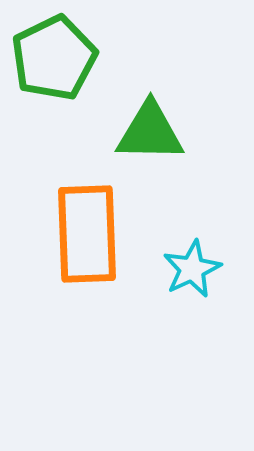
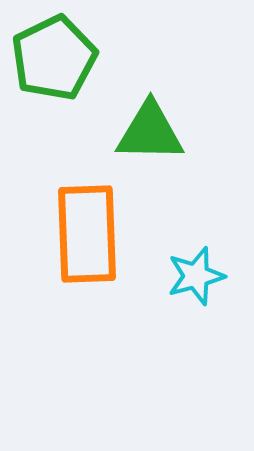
cyan star: moved 4 px right, 7 px down; rotated 10 degrees clockwise
